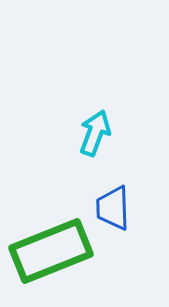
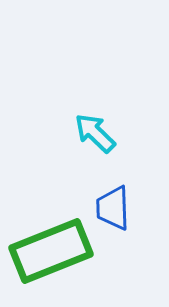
cyan arrow: rotated 66 degrees counterclockwise
